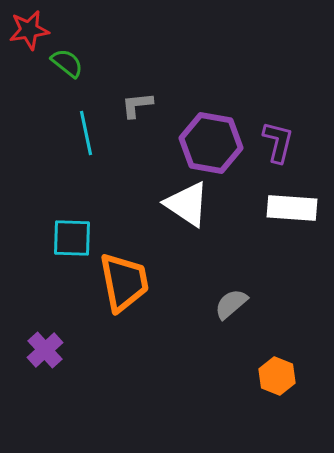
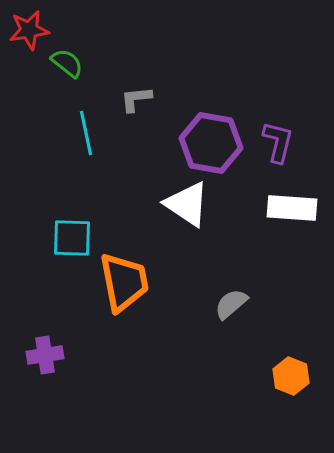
gray L-shape: moved 1 px left, 6 px up
purple cross: moved 5 px down; rotated 33 degrees clockwise
orange hexagon: moved 14 px right
